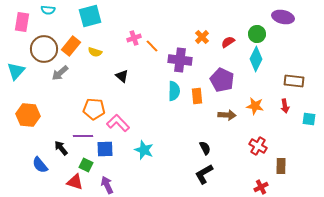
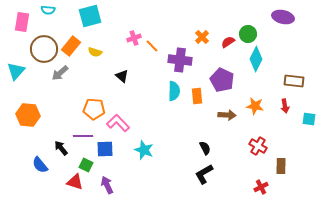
green circle at (257, 34): moved 9 px left
